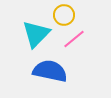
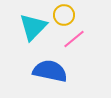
cyan triangle: moved 3 px left, 7 px up
